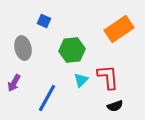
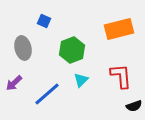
orange rectangle: rotated 20 degrees clockwise
green hexagon: rotated 15 degrees counterclockwise
red L-shape: moved 13 px right, 1 px up
purple arrow: rotated 18 degrees clockwise
blue line: moved 4 px up; rotated 20 degrees clockwise
black semicircle: moved 19 px right
